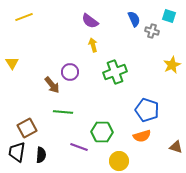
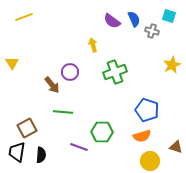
purple semicircle: moved 22 px right
yellow circle: moved 31 px right
